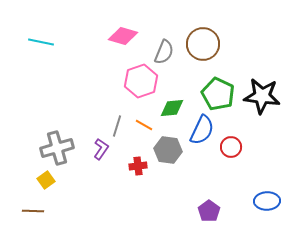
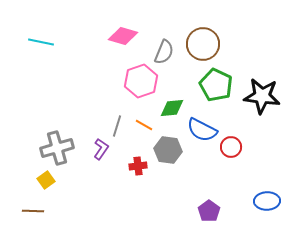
green pentagon: moved 2 px left, 9 px up
blue semicircle: rotated 92 degrees clockwise
